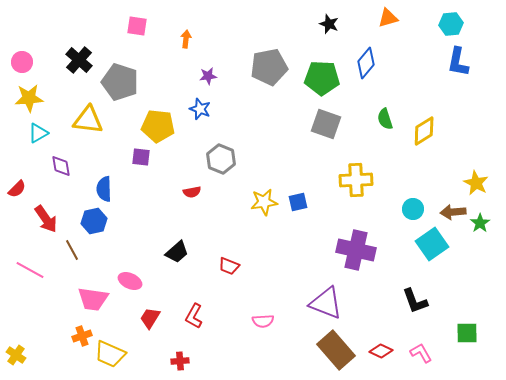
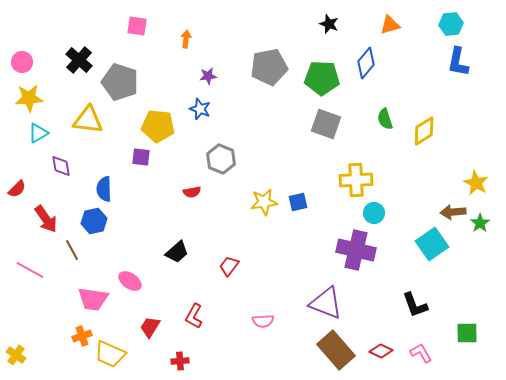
orange triangle at (388, 18): moved 2 px right, 7 px down
cyan circle at (413, 209): moved 39 px left, 4 px down
red trapezoid at (229, 266): rotated 105 degrees clockwise
pink ellipse at (130, 281): rotated 10 degrees clockwise
black L-shape at (415, 301): moved 4 px down
red trapezoid at (150, 318): moved 9 px down
